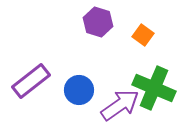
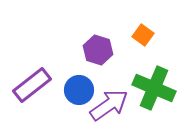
purple hexagon: moved 28 px down
purple rectangle: moved 1 px right, 4 px down
purple arrow: moved 11 px left
